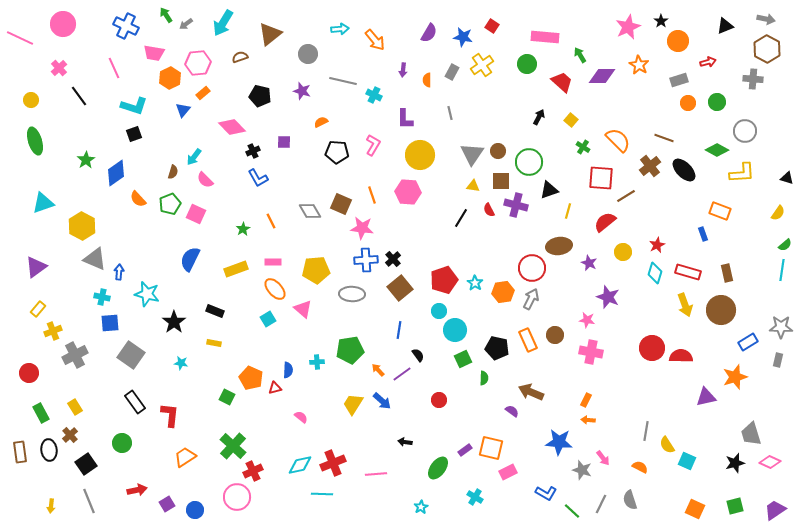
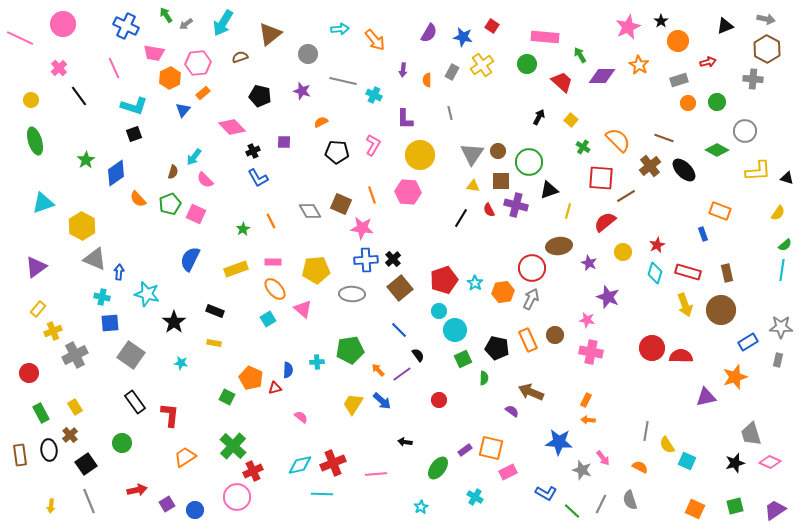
yellow L-shape at (742, 173): moved 16 px right, 2 px up
blue line at (399, 330): rotated 54 degrees counterclockwise
brown rectangle at (20, 452): moved 3 px down
